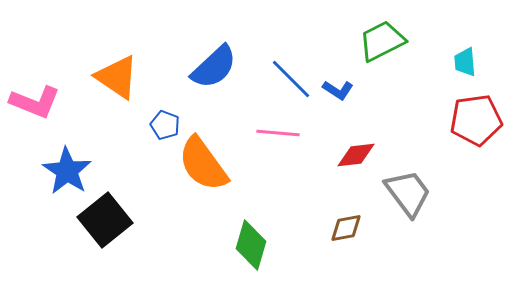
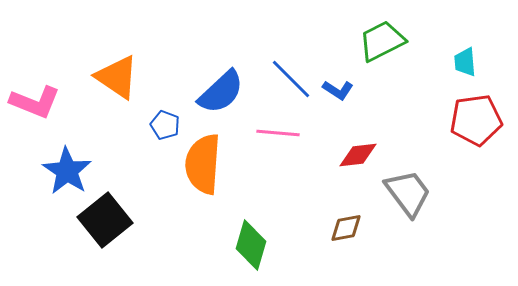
blue semicircle: moved 7 px right, 25 px down
red diamond: moved 2 px right
orange semicircle: rotated 40 degrees clockwise
